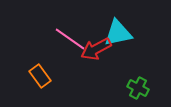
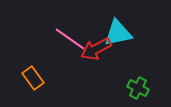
orange rectangle: moved 7 px left, 2 px down
